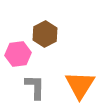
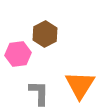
gray L-shape: moved 4 px right, 6 px down
